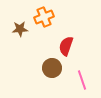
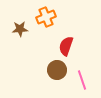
orange cross: moved 2 px right
brown circle: moved 5 px right, 2 px down
